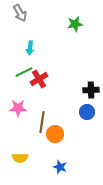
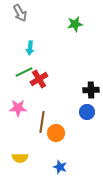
orange circle: moved 1 px right, 1 px up
